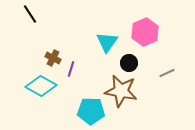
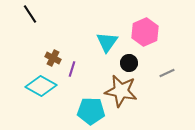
purple line: moved 1 px right
